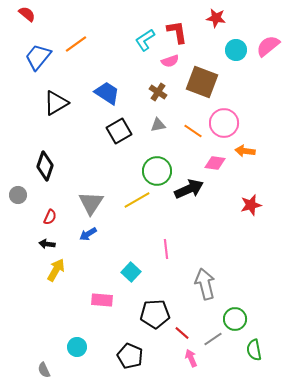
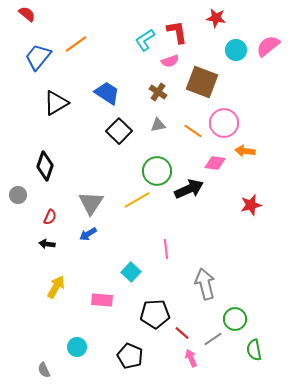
black square at (119, 131): rotated 15 degrees counterclockwise
yellow arrow at (56, 270): moved 17 px down
